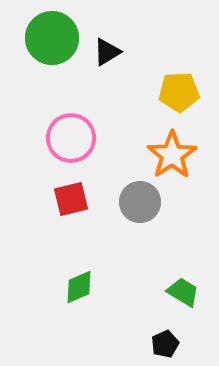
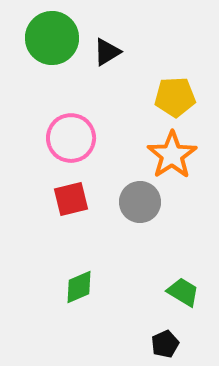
yellow pentagon: moved 4 px left, 5 px down
